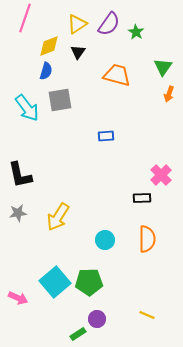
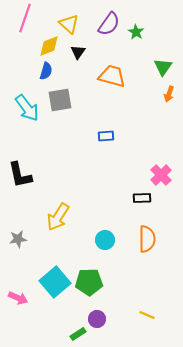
yellow triangle: moved 8 px left; rotated 45 degrees counterclockwise
orange trapezoid: moved 5 px left, 1 px down
gray star: moved 26 px down
